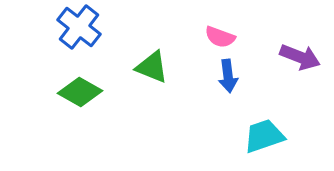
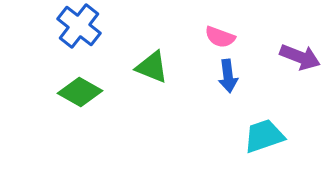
blue cross: moved 1 px up
